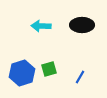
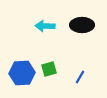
cyan arrow: moved 4 px right
blue hexagon: rotated 15 degrees clockwise
